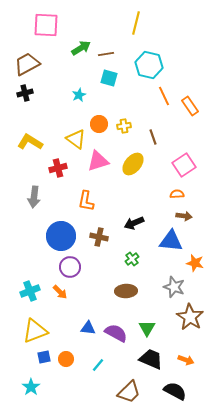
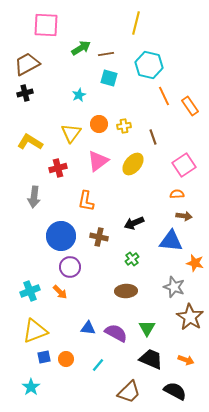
yellow triangle at (76, 139): moved 5 px left, 6 px up; rotated 30 degrees clockwise
pink triangle at (98, 161): rotated 20 degrees counterclockwise
